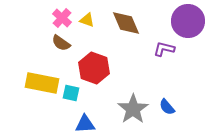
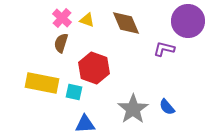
brown semicircle: rotated 72 degrees clockwise
cyan square: moved 3 px right, 1 px up
